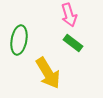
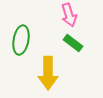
green ellipse: moved 2 px right
yellow arrow: rotated 32 degrees clockwise
